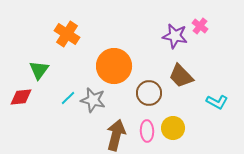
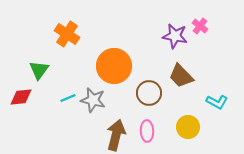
cyan line: rotated 21 degrees clockwise
yellow circle: moved 15 px right, 1 px up
